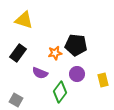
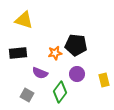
black rectangle: rotated 48 degrees clockwise
yellow rectangle: moved 1 px right
gray square: moved 11 px right, 5 px up
